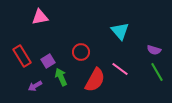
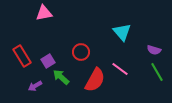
pink triangle: moved 4 px right, 4 px up
cyan triangle: moved 2 px right, 1 px down
green arrow: rotated 24 degrees counterclockwise
